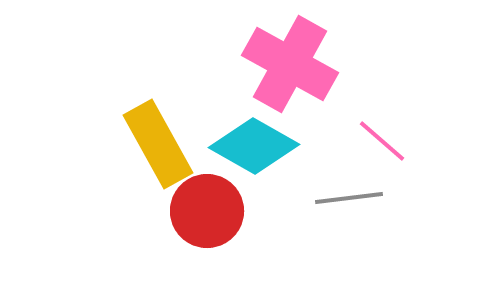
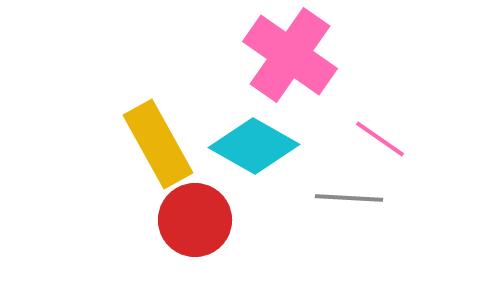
pink cross: moved 9 px up; rotated 6 degrees clockwise
pink line: moved 2 px left, 2 px up; rotated 6 degrees counterclockwise
gray line: rotated 10 degrees clockwise
red circle: moved 12 px left, 9 px down
